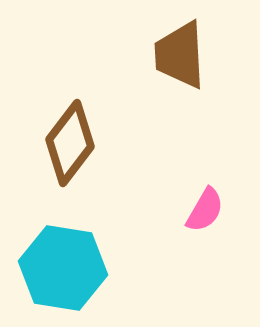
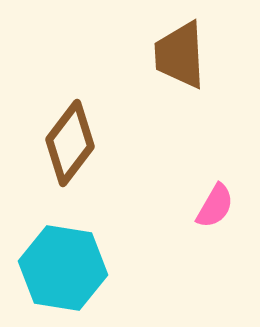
pink semicircle: moved 10 px right, 4 px up
